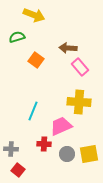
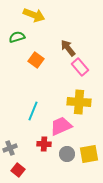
brown arrow: rotated 48 degrees clockwise
gray cross: moved 1 px left, 1 px up; rotated 24 degrees counterclockwise
